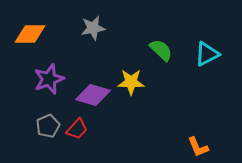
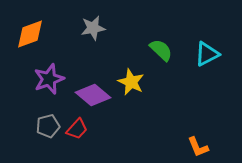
orange diamond: rotated 20 degrees counterclockwise
yellow star: rotated 24 degrees clockwise
purple diamond: rotated 24 degrees clockwise
gray pentagon: rotated 10 degrees clockwise
